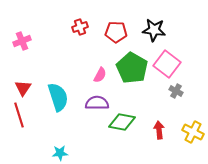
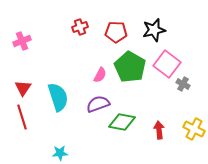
black star: rotated 20 degrees counterclockwise
green pentagon: moved 2 px left, 1 px up
gray cross: moved 7 px right, 7 px up
purple semicircle: moved 1 px right, 1 px down; rotated 20 degrees counterclockwise
red line: moved 3 px right, 2 px down
yellow cross: moved 1 px right, 3 px up
